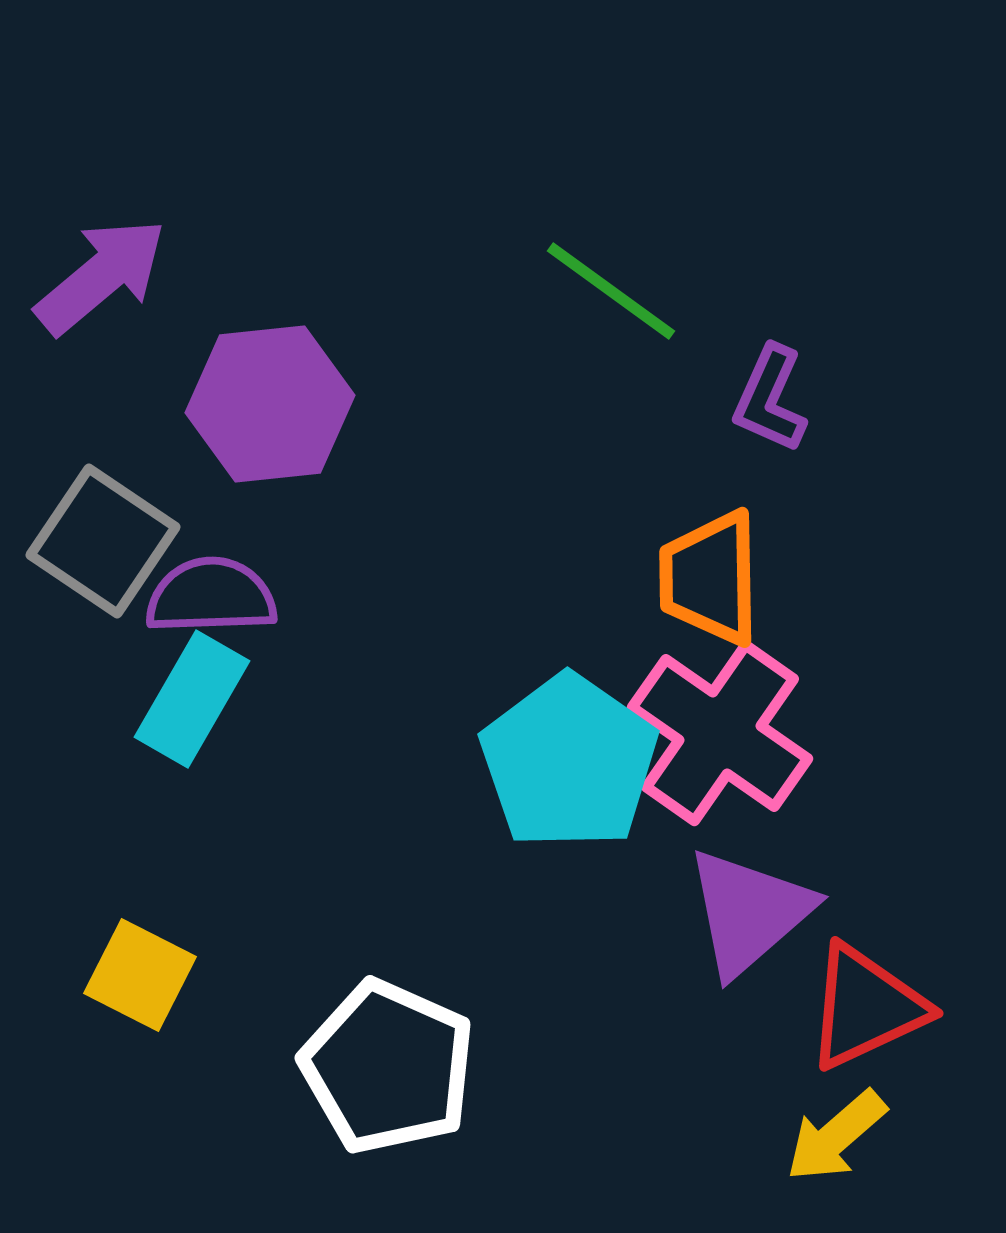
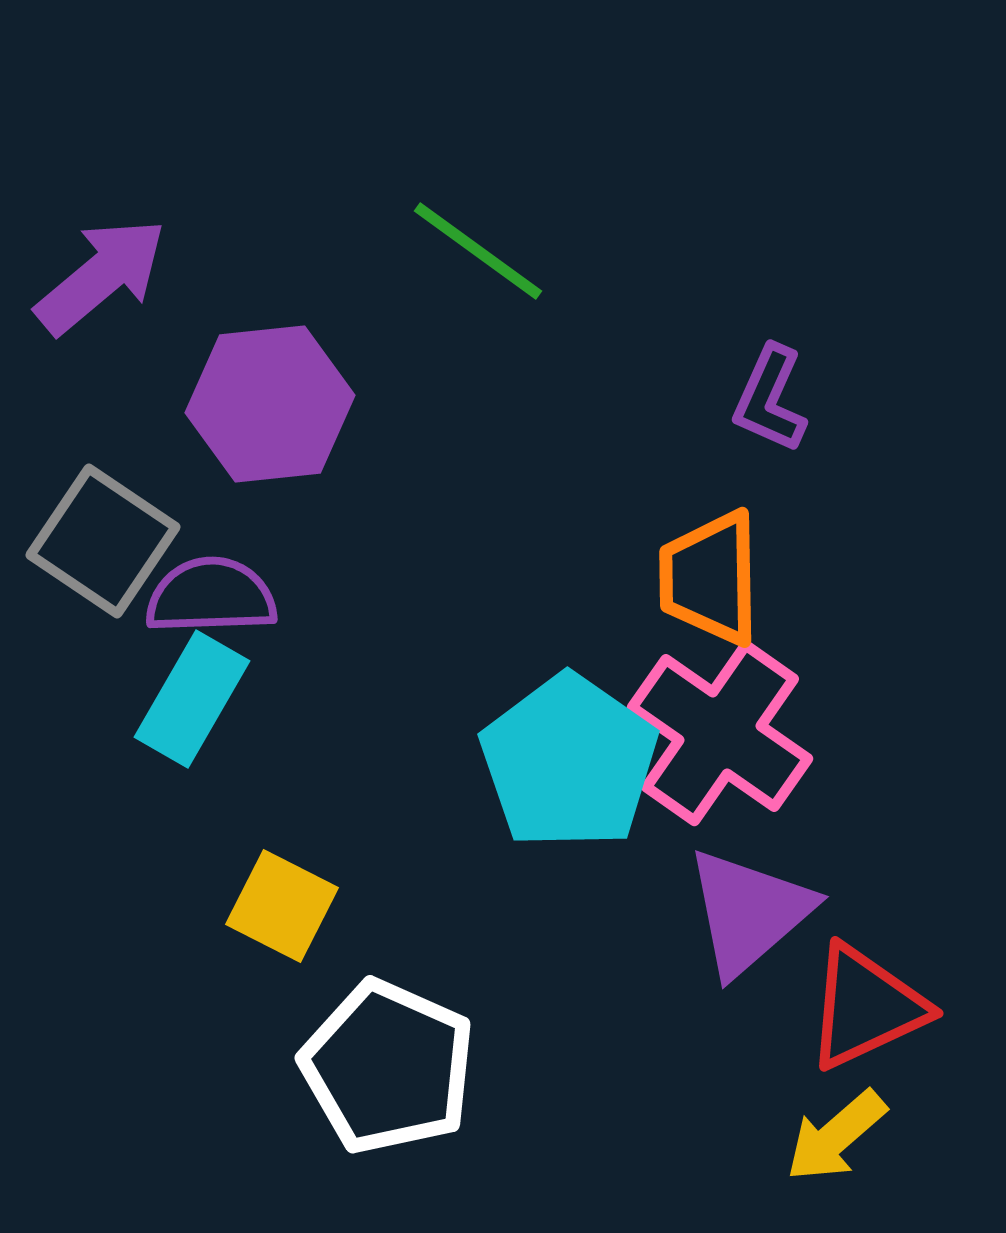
green line: moved 133 px left, 40 px up
yellow square: moved 142 px right, 69 px up
